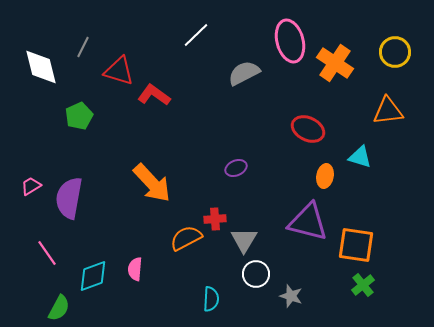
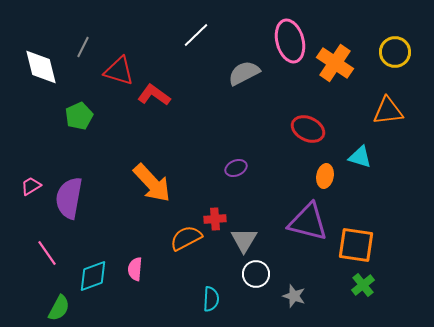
gray star: moved 3 px right
